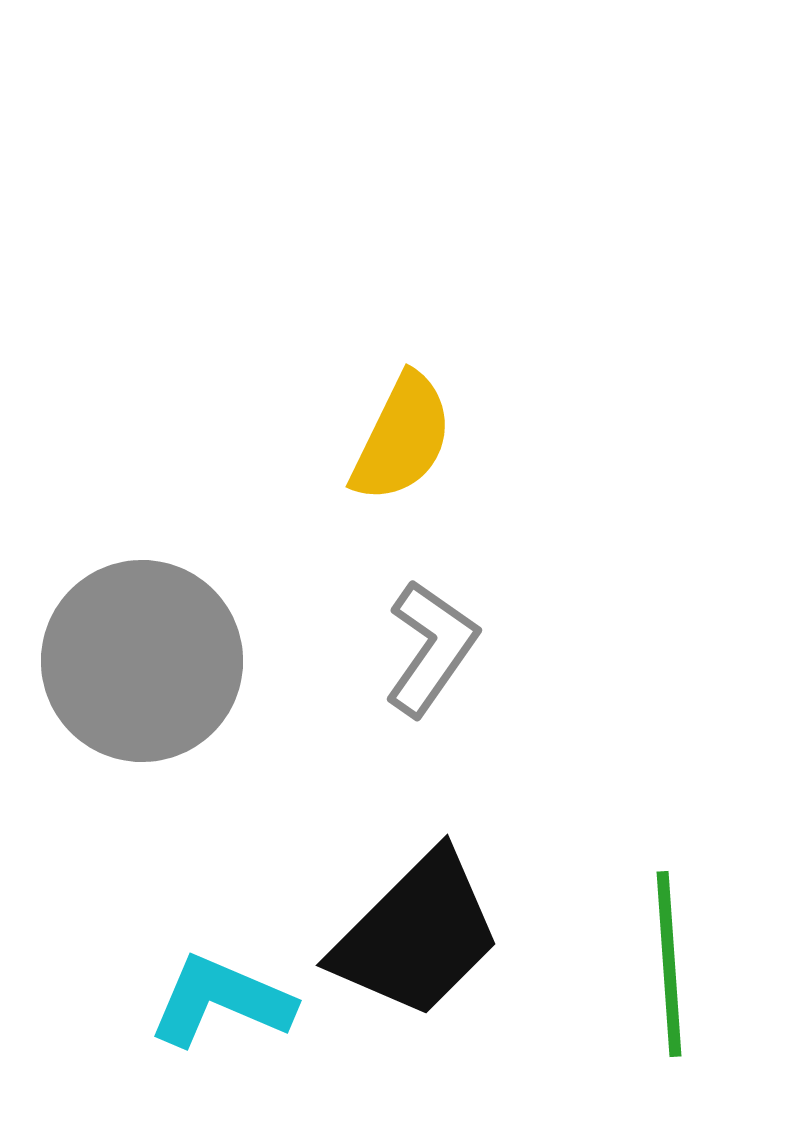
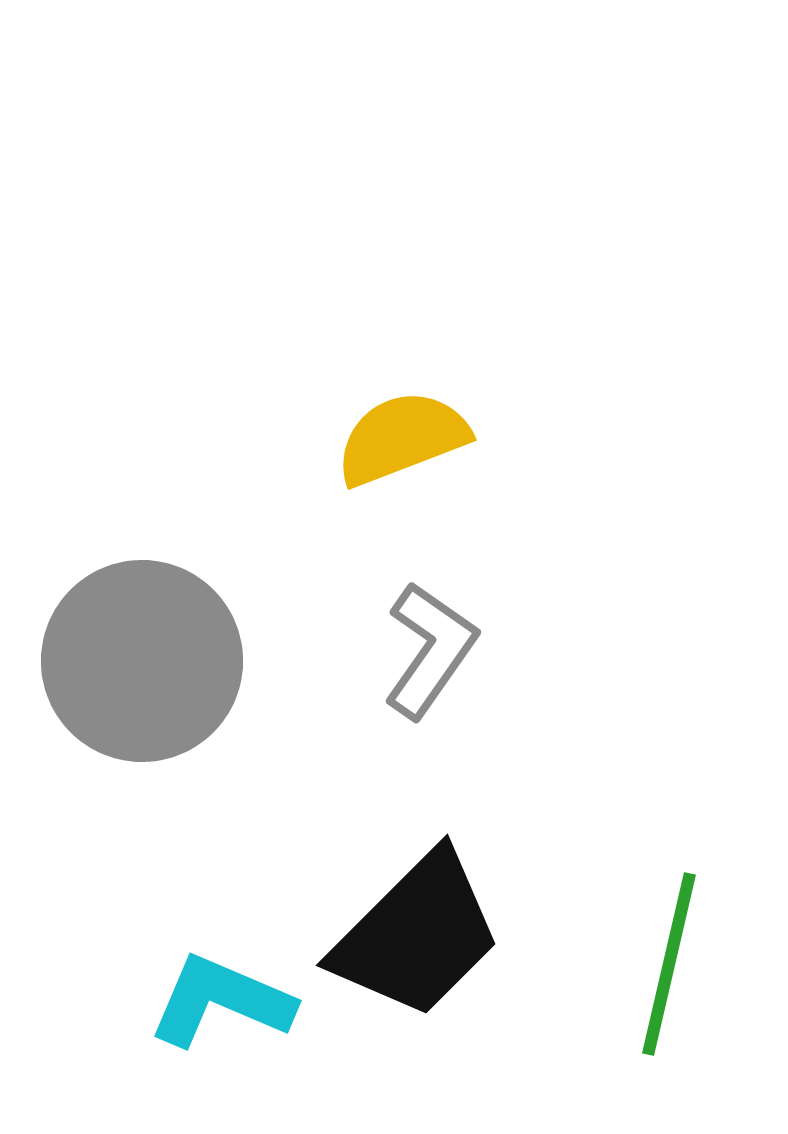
yellow semicircle: rotated 137 degrees counterclockwise
gray L-shape: moved 1 px left, 2 px down
green line: rotated 17 degrees clockwise
